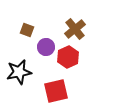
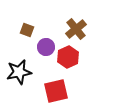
brown cross: moved 1 px right
